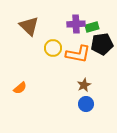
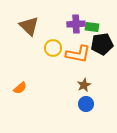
green rectangle: rotated 24 degrees clockwise
